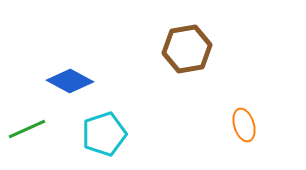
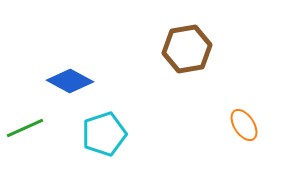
orange ellipse: rotated 16 degrees counterclockwise
green line: moved 2 px left, 1 px up
